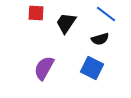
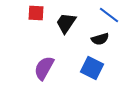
blue line: moved 3 px right, 1 px down
